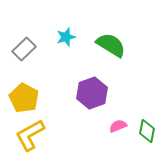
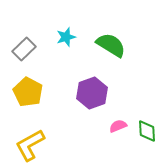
yellow pentagon: moved 4 px right, 6 px up
green diamond: rotated 15 degrees counterclockwise
yellow L-shape: moved 10 px down
